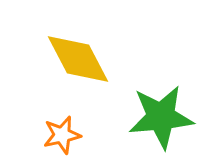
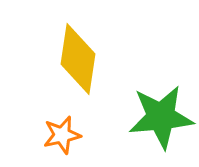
yellow diamond: rotated 36 degrees clockwise
